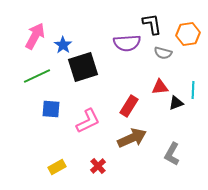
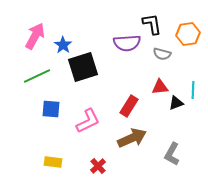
gray semicircle: moved 1 px left, 1 px down
yellow rectangle: moved 4 px left, 5 px up; rotated 36 degrees clockwise
